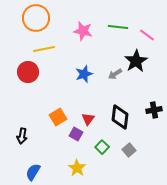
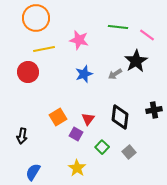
pink star: moved 4 px left, 9 px down
gray square: moved 2 px down
